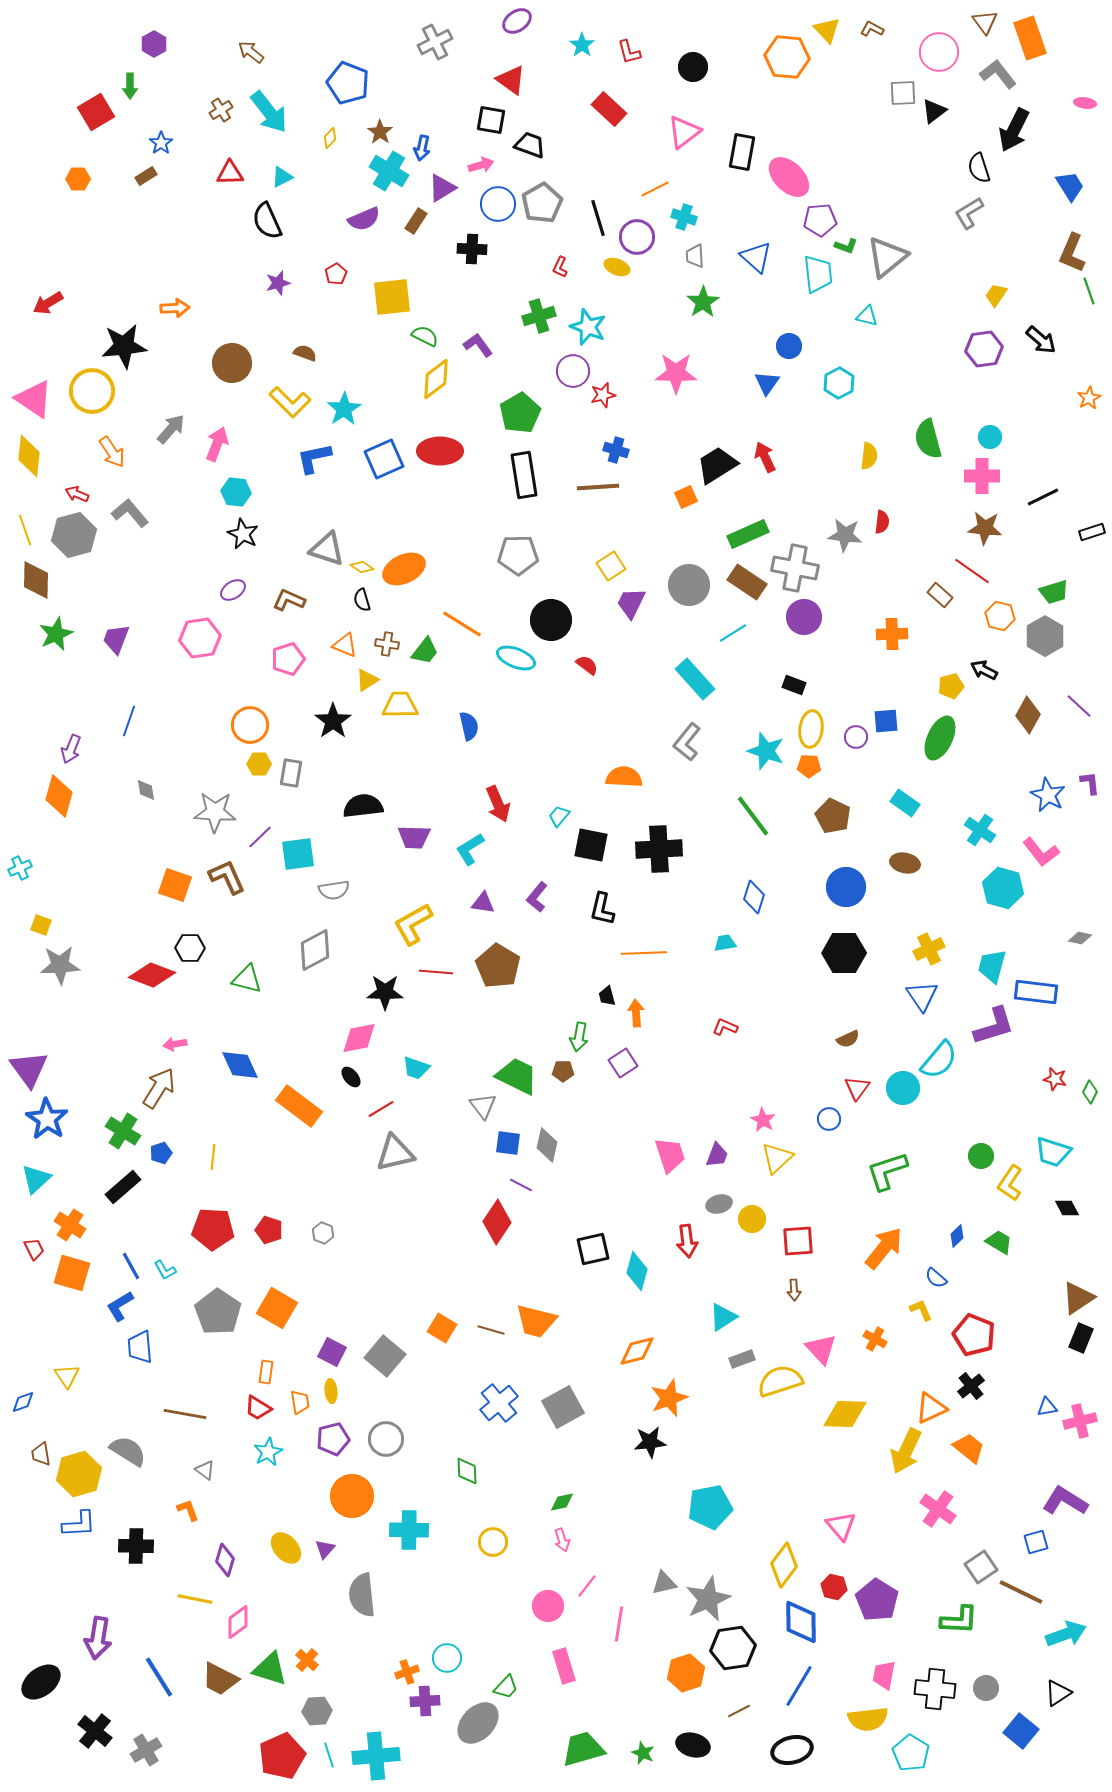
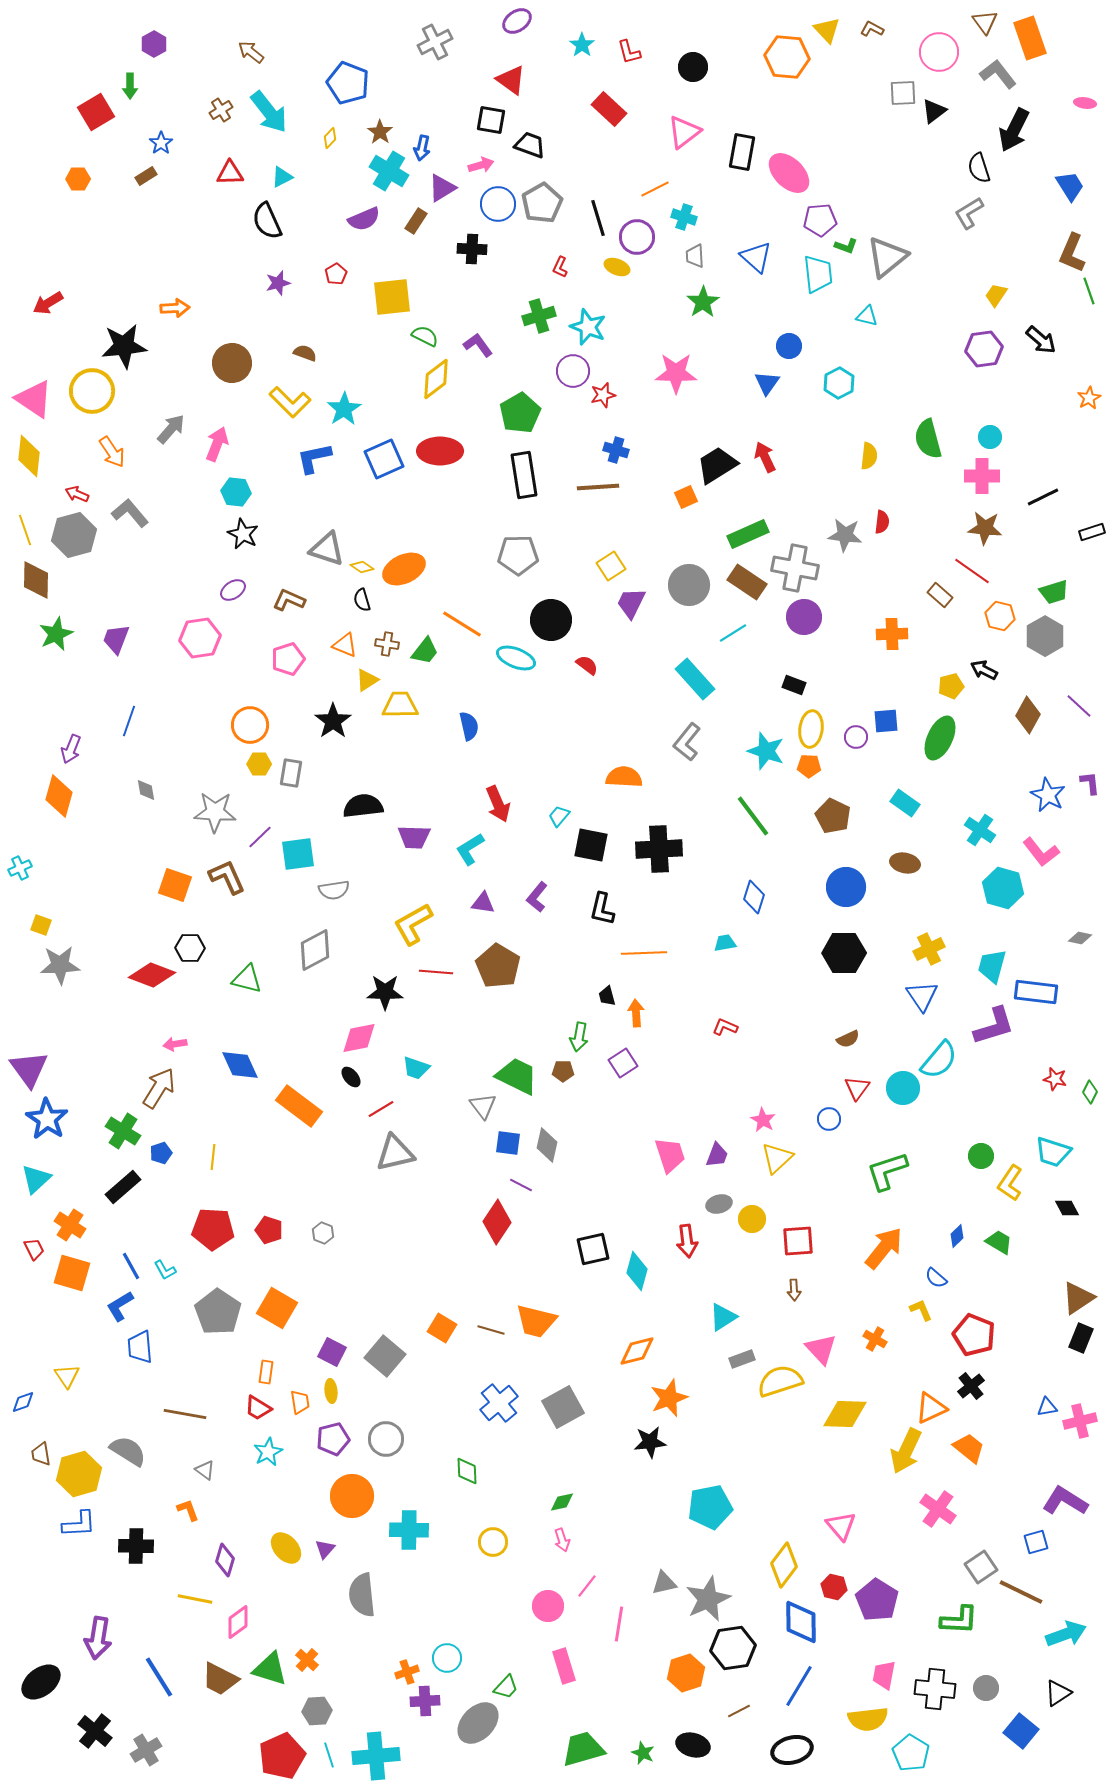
pink ellipse at (789, 177): moved 4 px up
